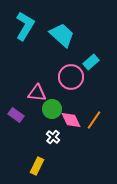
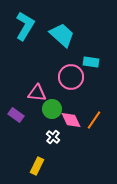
cyan rectangle: rotated 49 degrees clockwise
